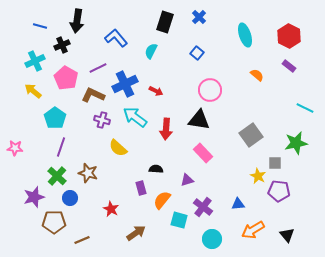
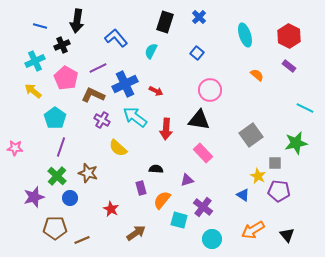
purple cross at (102, 120): rotated 14 degrees clockwise
blue triangle at (238, 204): moved 5 px right, 9 px up; rotated 40 degrees clockwise
brown pentagon at (54, 222): moved 1 px right, 6 px down
